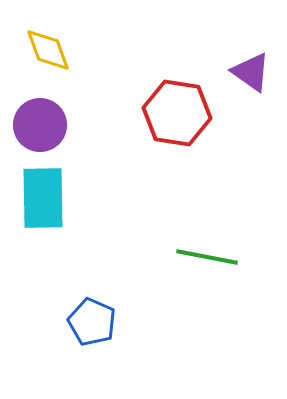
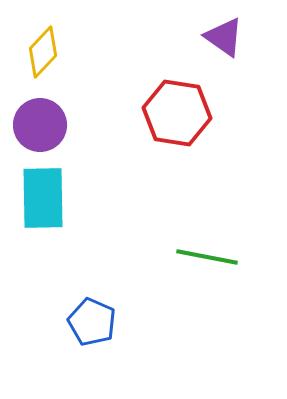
yellow diamond: moved 5 px left, 2 px down; rotated 63 degrees clockwise
purple triangle: moved 27 px left, 35 px up
